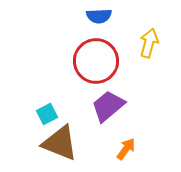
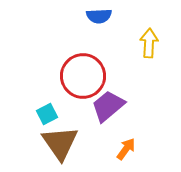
yellow arrow: rotated 12 degrees counterclockwise
red circle: moved 13 px left, 15 px down
brown triangle: rotated 33 degrees clockwise
